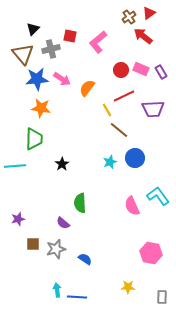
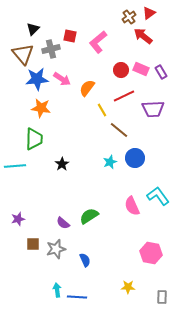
yellow line: moved 5 px left
green semicircle: moved 9 px right, 13 px down; rotated 60 degrees clockwise
blue semicircle: moved 1 px down; rotated 32 degrees clockwise
